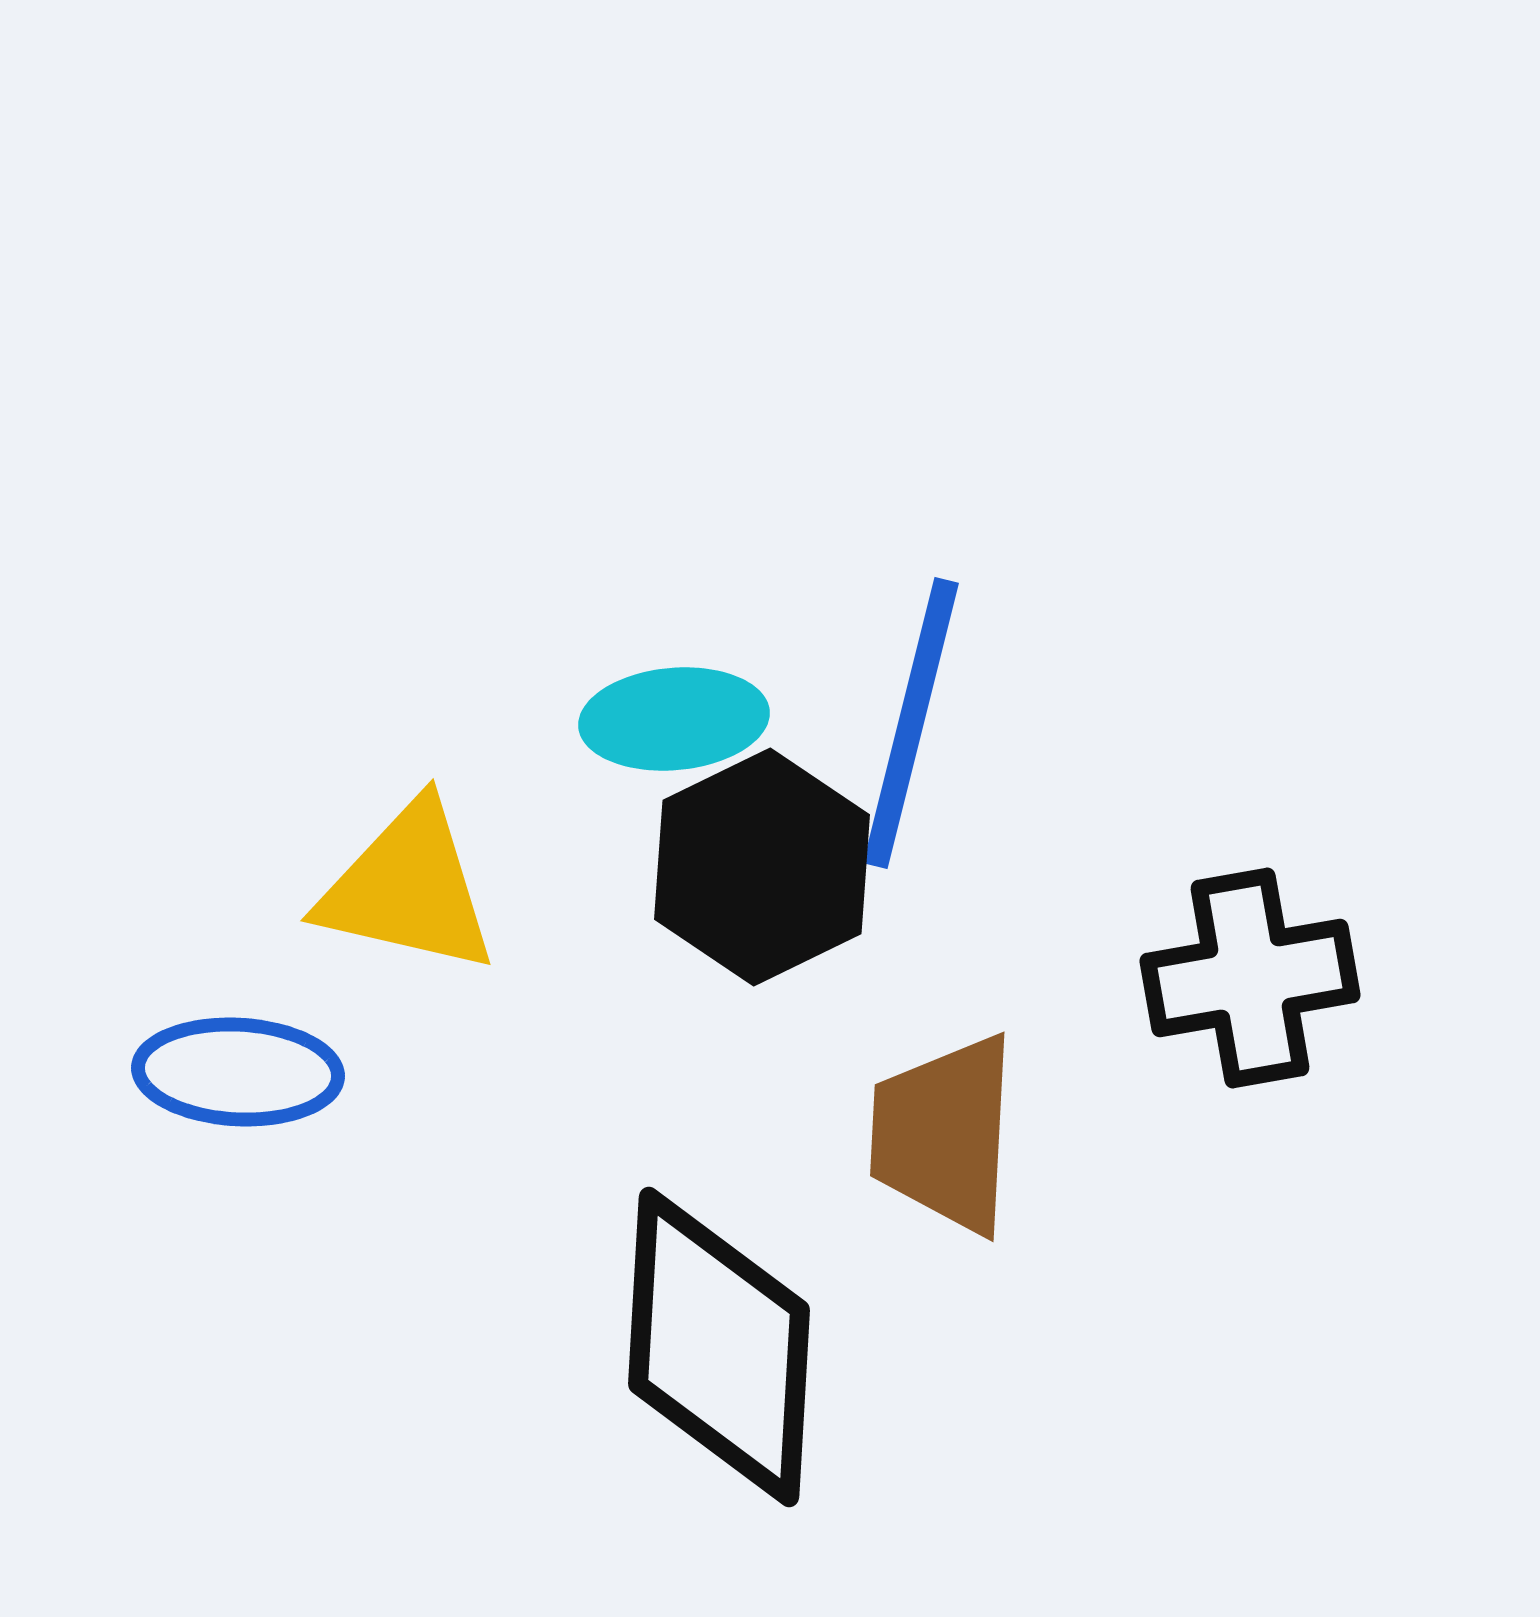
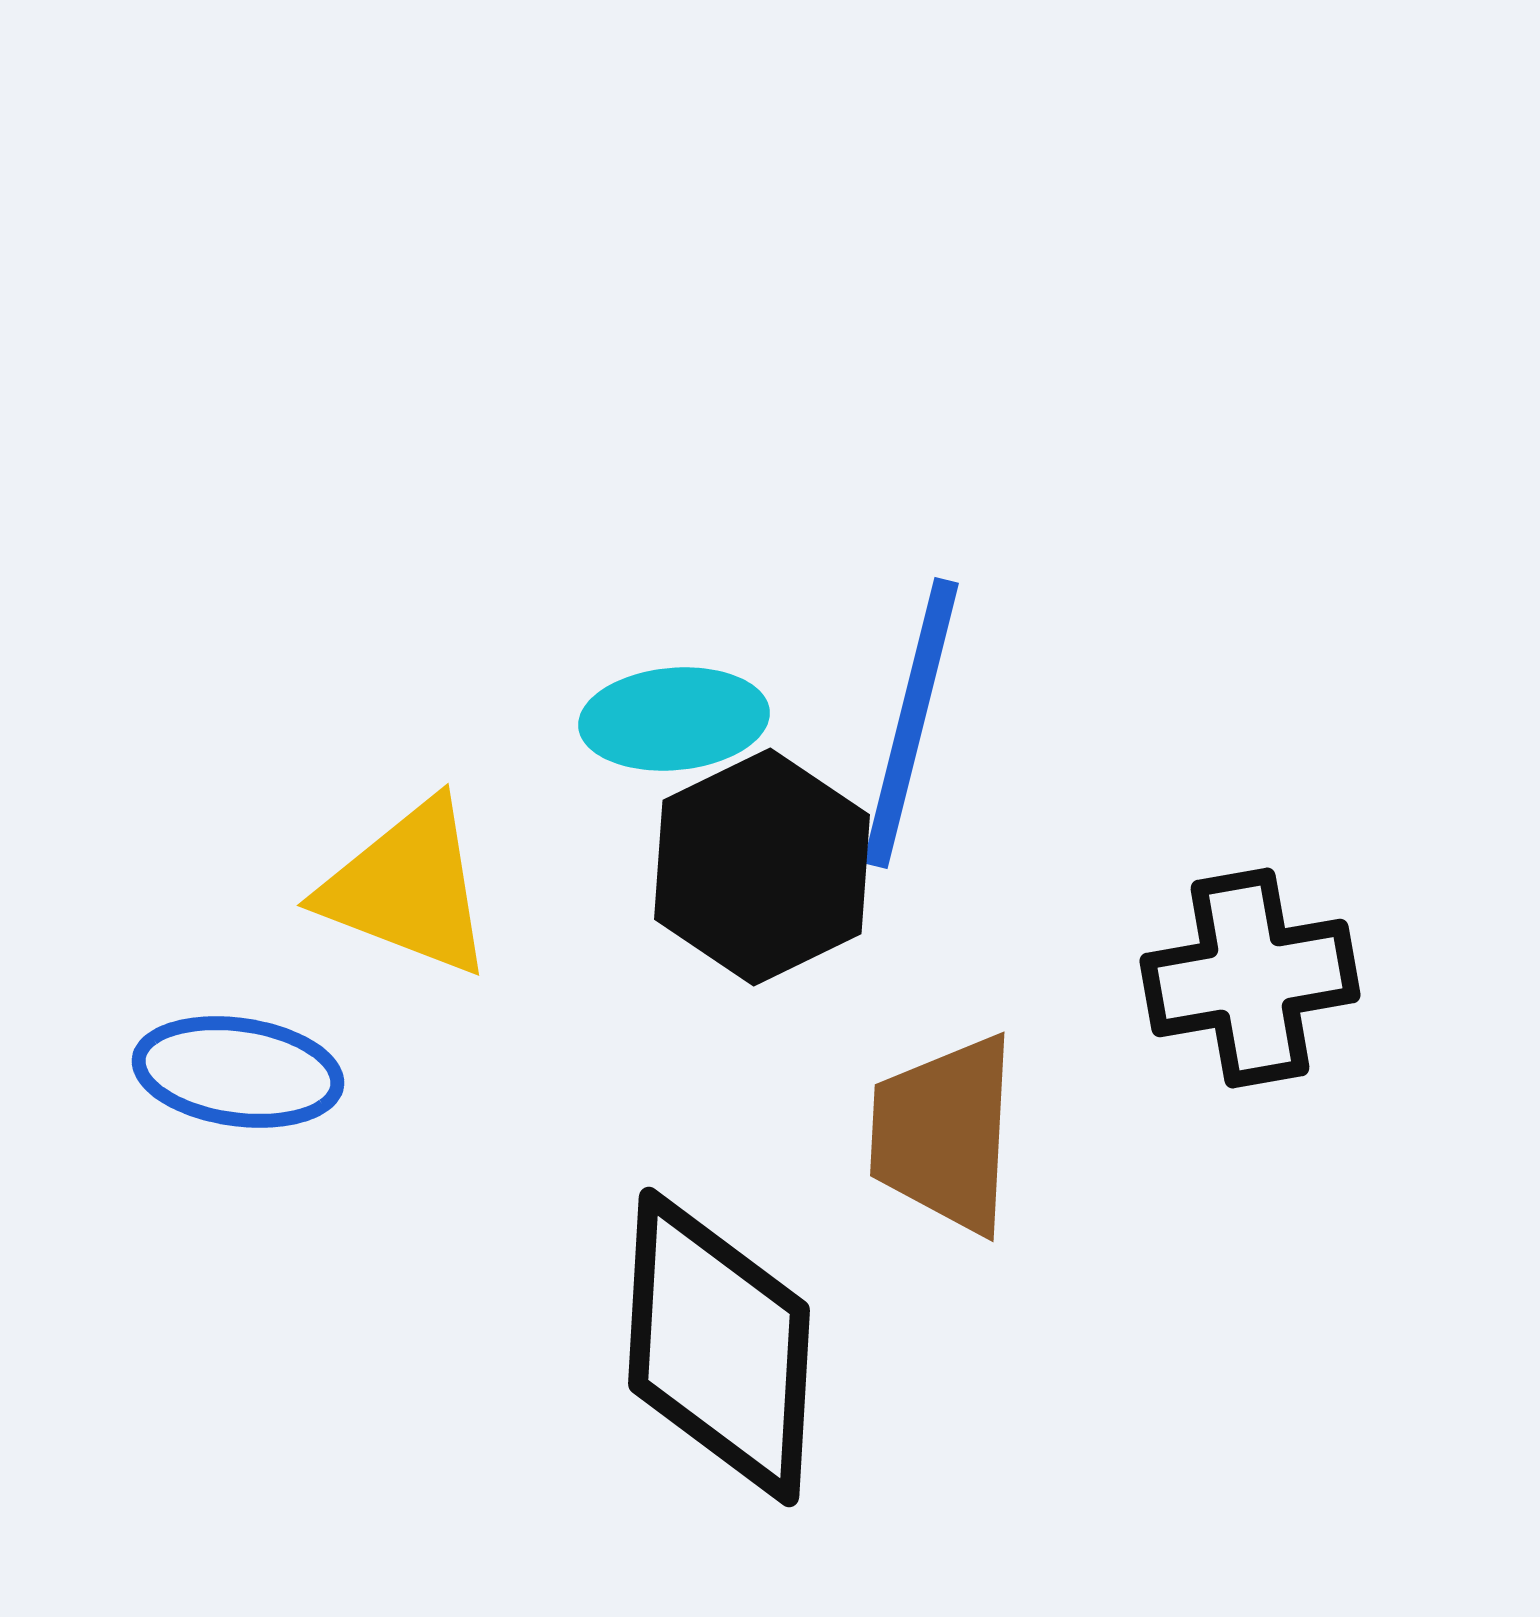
yellow triangle: rotated 8 degrees clockwise
blue ellipse: rotated 5 degrees clockwise
